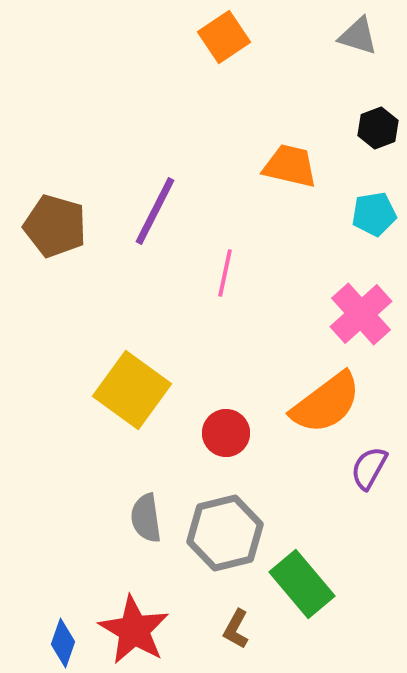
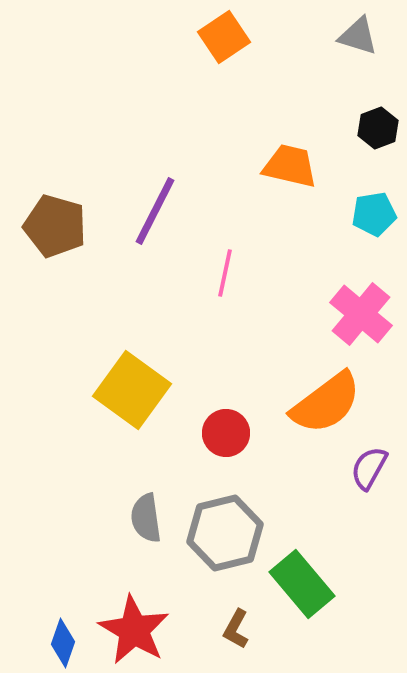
pink cross: rotated 8 degrees counterclockwise
